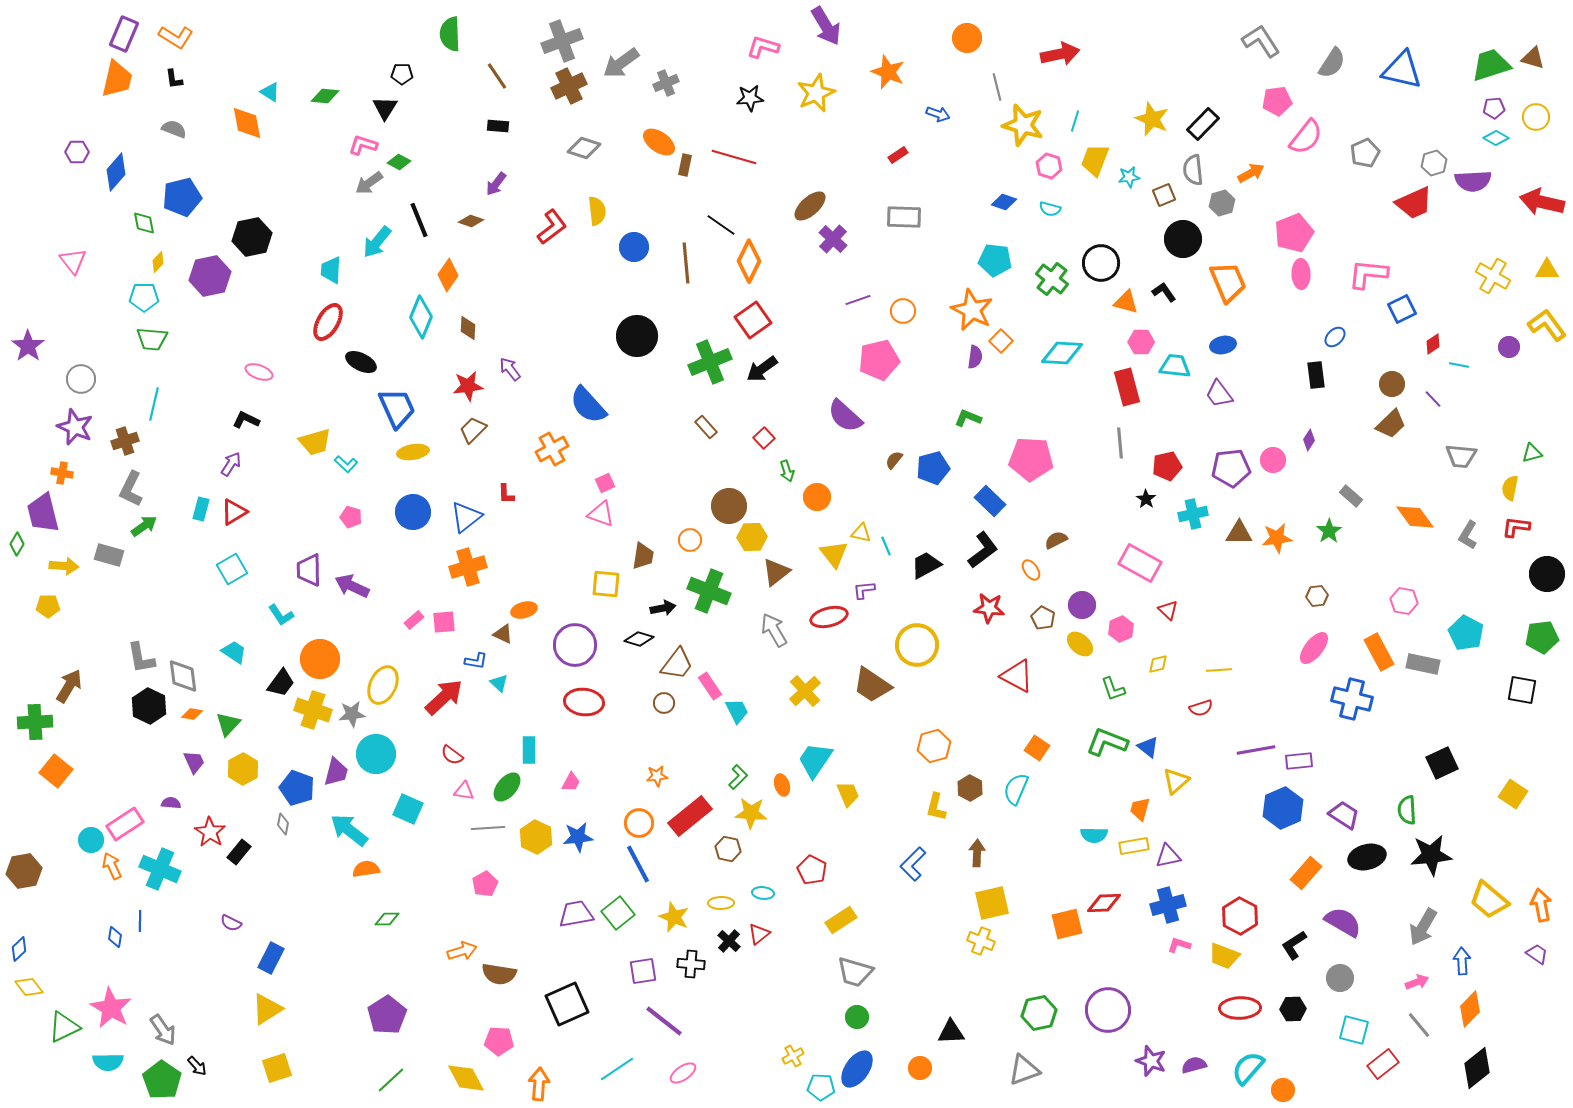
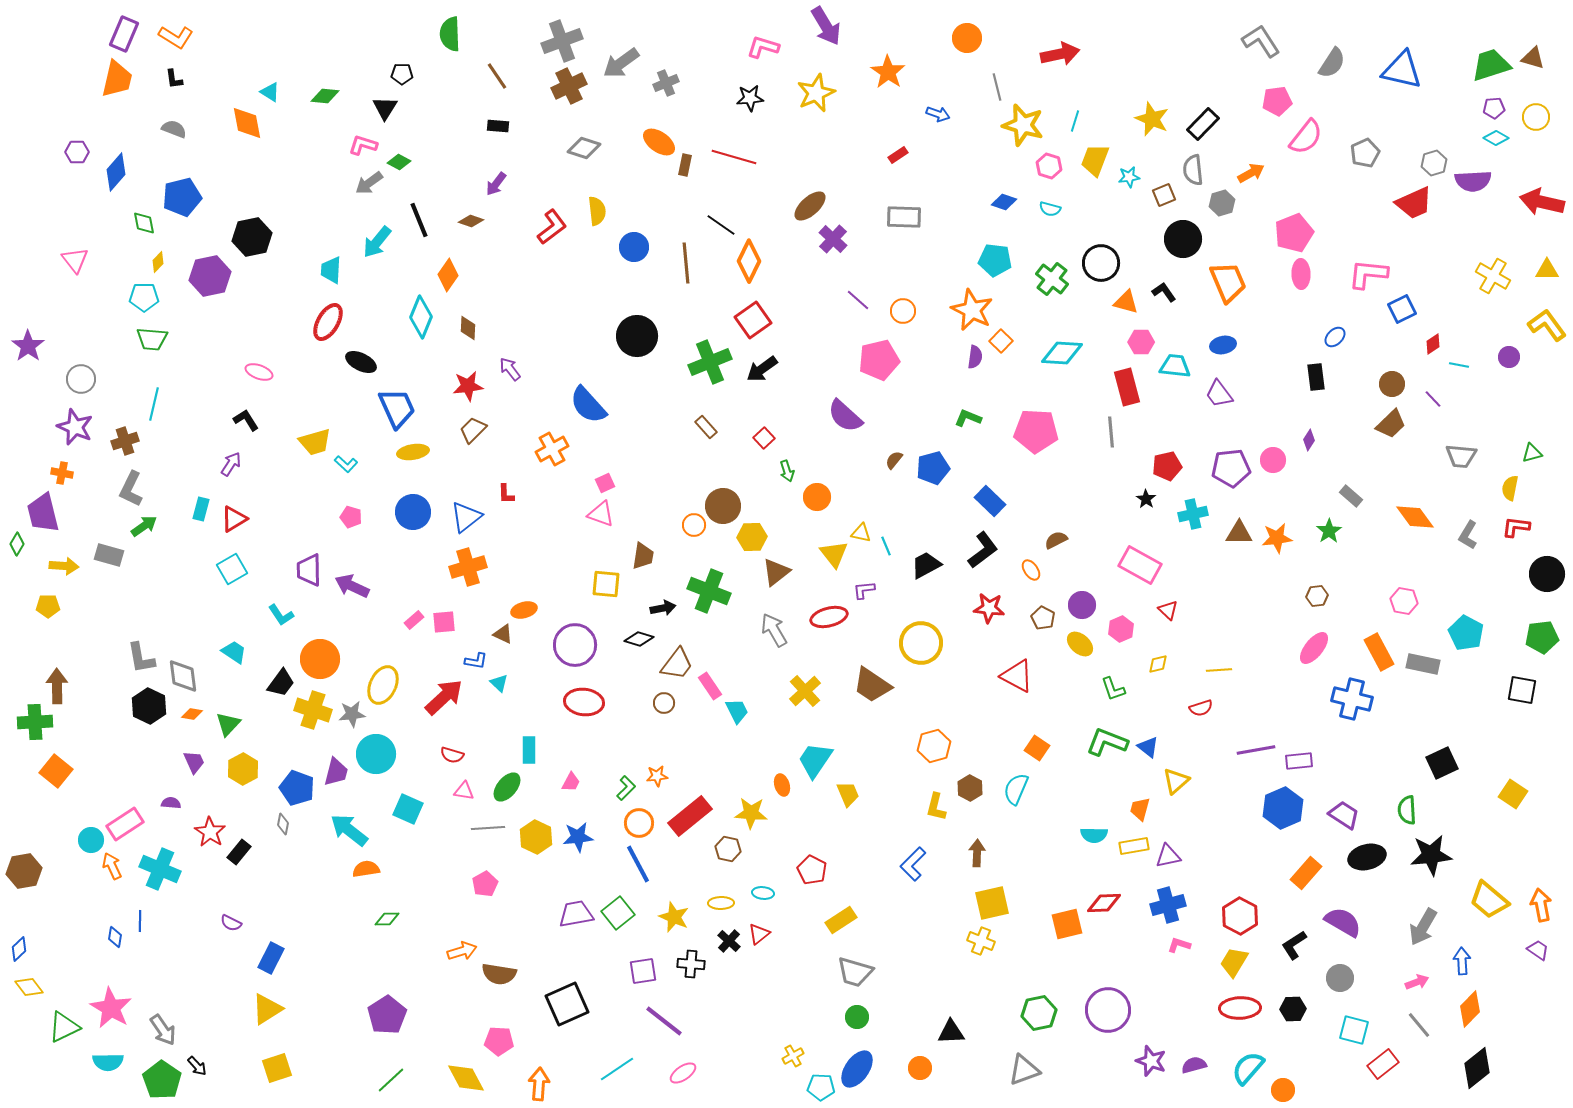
orange star at (888, 72): rotated 12 degrees clockwise
pink triangle at (73, 261): moved 2 px right, 1 px up
purple line at (858, 300): rotated 60 degrees clockwise
purple circle at (1509, 347): moved 10 px down
black rectangle at (1316, 375): moved 2 px down
black L-shape at (246, 420): rotated 32 degrees clockwise
gray line at (1120, 443): moved 9 px left, 11 px up
pink pentagon at (1031, 459): moved 5 px right, 28 px up
brown circle at (729, 506): moved 6 px left
red triangle at (234, 512): moved 7 px down
orange circle at (690, 540): moved 4 px right, 15 px up
pink rectangle at (1140, 563): moved 2 px down
yellow circle at (917, 645): moved 4 px right, 2 px up
brown arrow at (69, 686): moved 12 px left; rotated 32 degrees counterclockwise
red semicircle at (452, 755): rotated 20 degrees counterclockwise
green L-shape at (738, 777): moved 112 px left, 11 px down
purple trapezoid at (1537, 954): moved 1 px right, 4 px up
yellow trapezoid at (1224, 956): moved 10 px right, 6 px down; rotated 100 degrees clockwise
